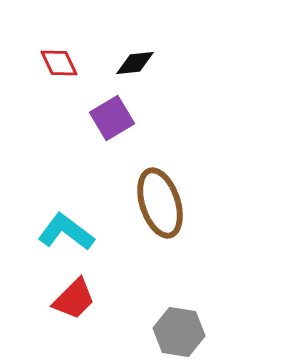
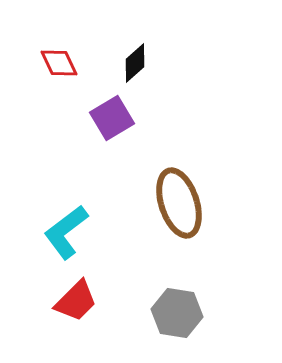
black diamond: rotated 36 degrees counterclockwise
brown ellipse: moved 19 px right
cyan L-shape: rotated 74 degrees counterclockwise
red trapezoid: moved 2 px right, 2 px down
gray hexagon: moved 2 px left, 19 px up
